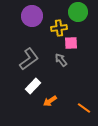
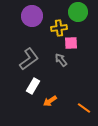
white rectangle: rotated 14 degrees counterclockwise
